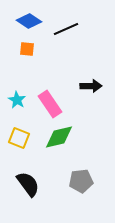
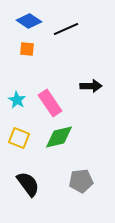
pink rectangle: moved 1 px up
